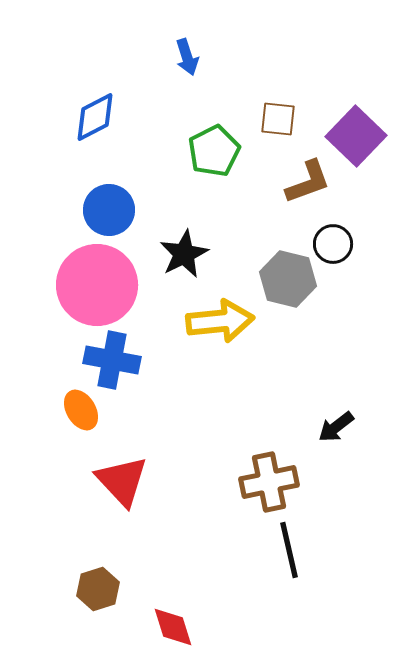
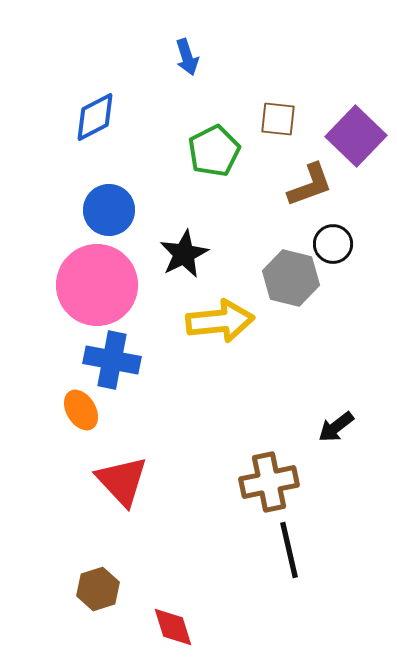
brown L-shape: moved 2 px right, 3 px down
gray hexagon: moved 3 px right, 1 px up
